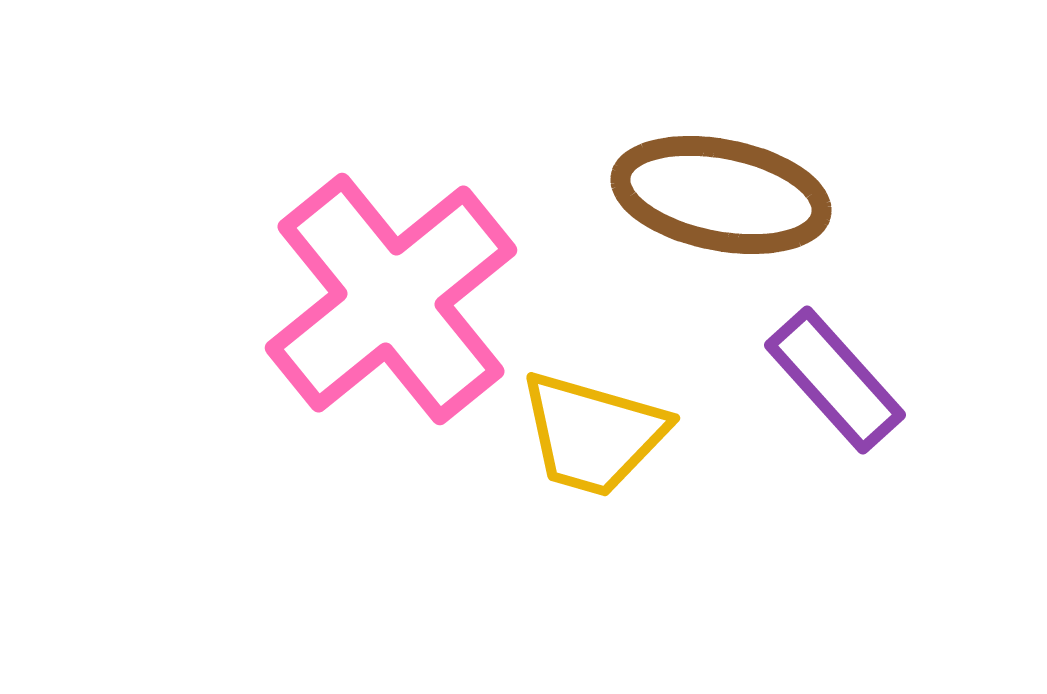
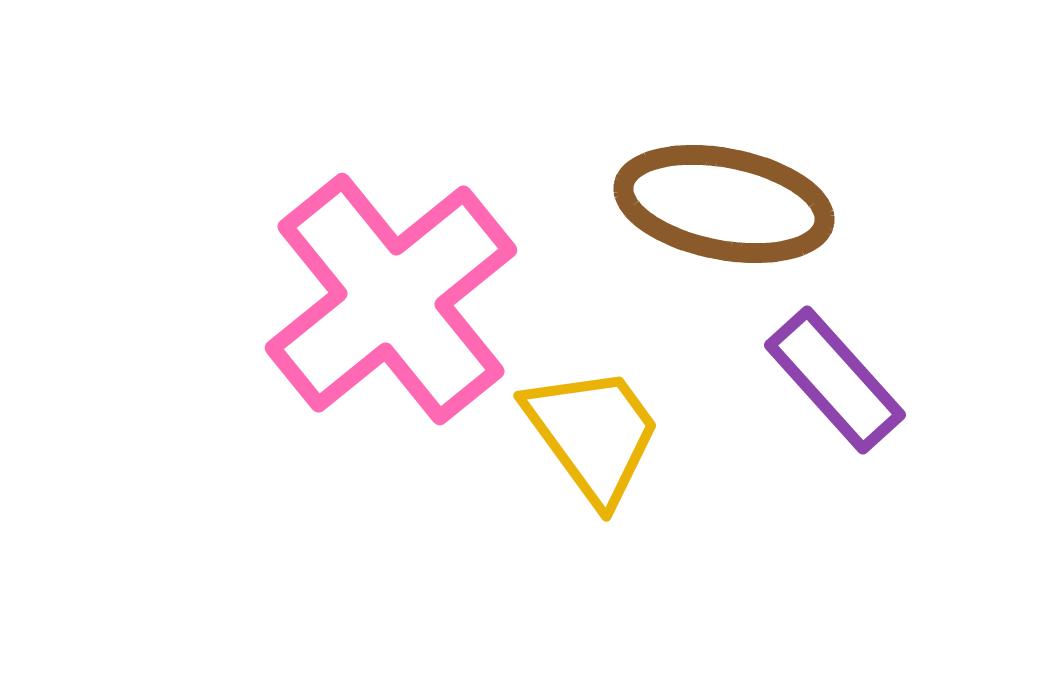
brown ellipse: moved 3 px right, 9 px down
yellow trapezoid: rotated 142 degrees counterclockwise
